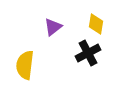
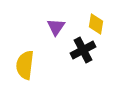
purple triangle: moved 3 px right; rotated 18 degrees counterclockwise
black cross: moved 5 px left, 3 px up
